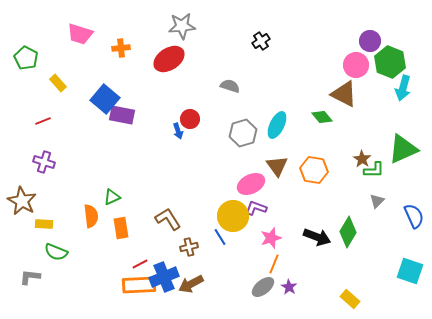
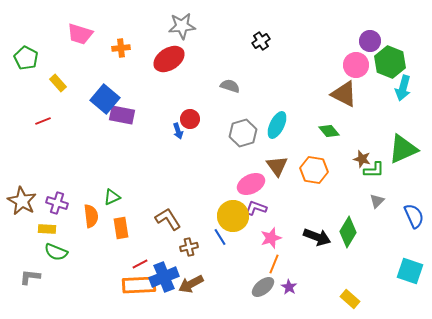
green diamond at (322, 117): moved 7 px right, 14 px down
brown star at (362, 159): rotated 18 degrees counterclockwise
purple cross at (44, 162): moved 13 px right, 41 px down
yellow rectangle at (44, 224): moved 3 px right, 5 px down
